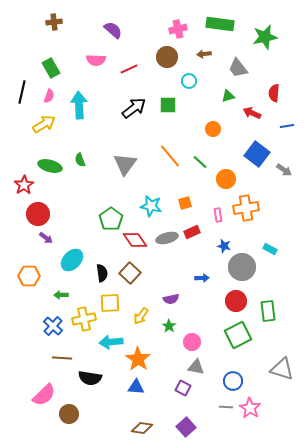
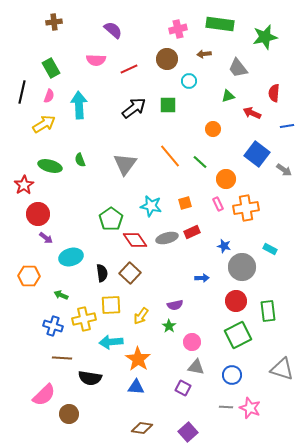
brown circle at (167, 57): moved 2 px down
pink rectangle at (218, 215): moved 11 px up; rotated 16 degrees counterclockwise
cyan ellipse at (72, 260): moved 1 px left, 3 px up; rotated 30 degrees clockwise
green arrow at (61, 295): rotated 24 degrees clockwise
purple semicircle at (171, 299): moved 4 px right, 6 px down
yellow square at (110, 303): moved 1 px right, 2 px down
blue cross at (53, 326): rotated 24 degrees counterclockwise
blue circle at (233, 381): moved 1 px left, 6 px up
pink star at (250, 408): rotated 10 degrees counterclockwise
purple square at (186, 427): moved 2 px right, 5 px down
